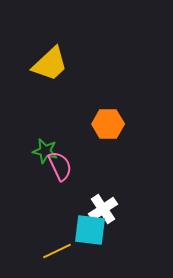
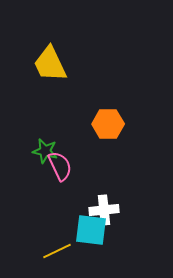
yellow trapezoid: rotated 108 degrees clockwise
white cross: moved 1 px right, 1 px down; rotated 28 degrees clockwise
cyan square: moved 1 px right
